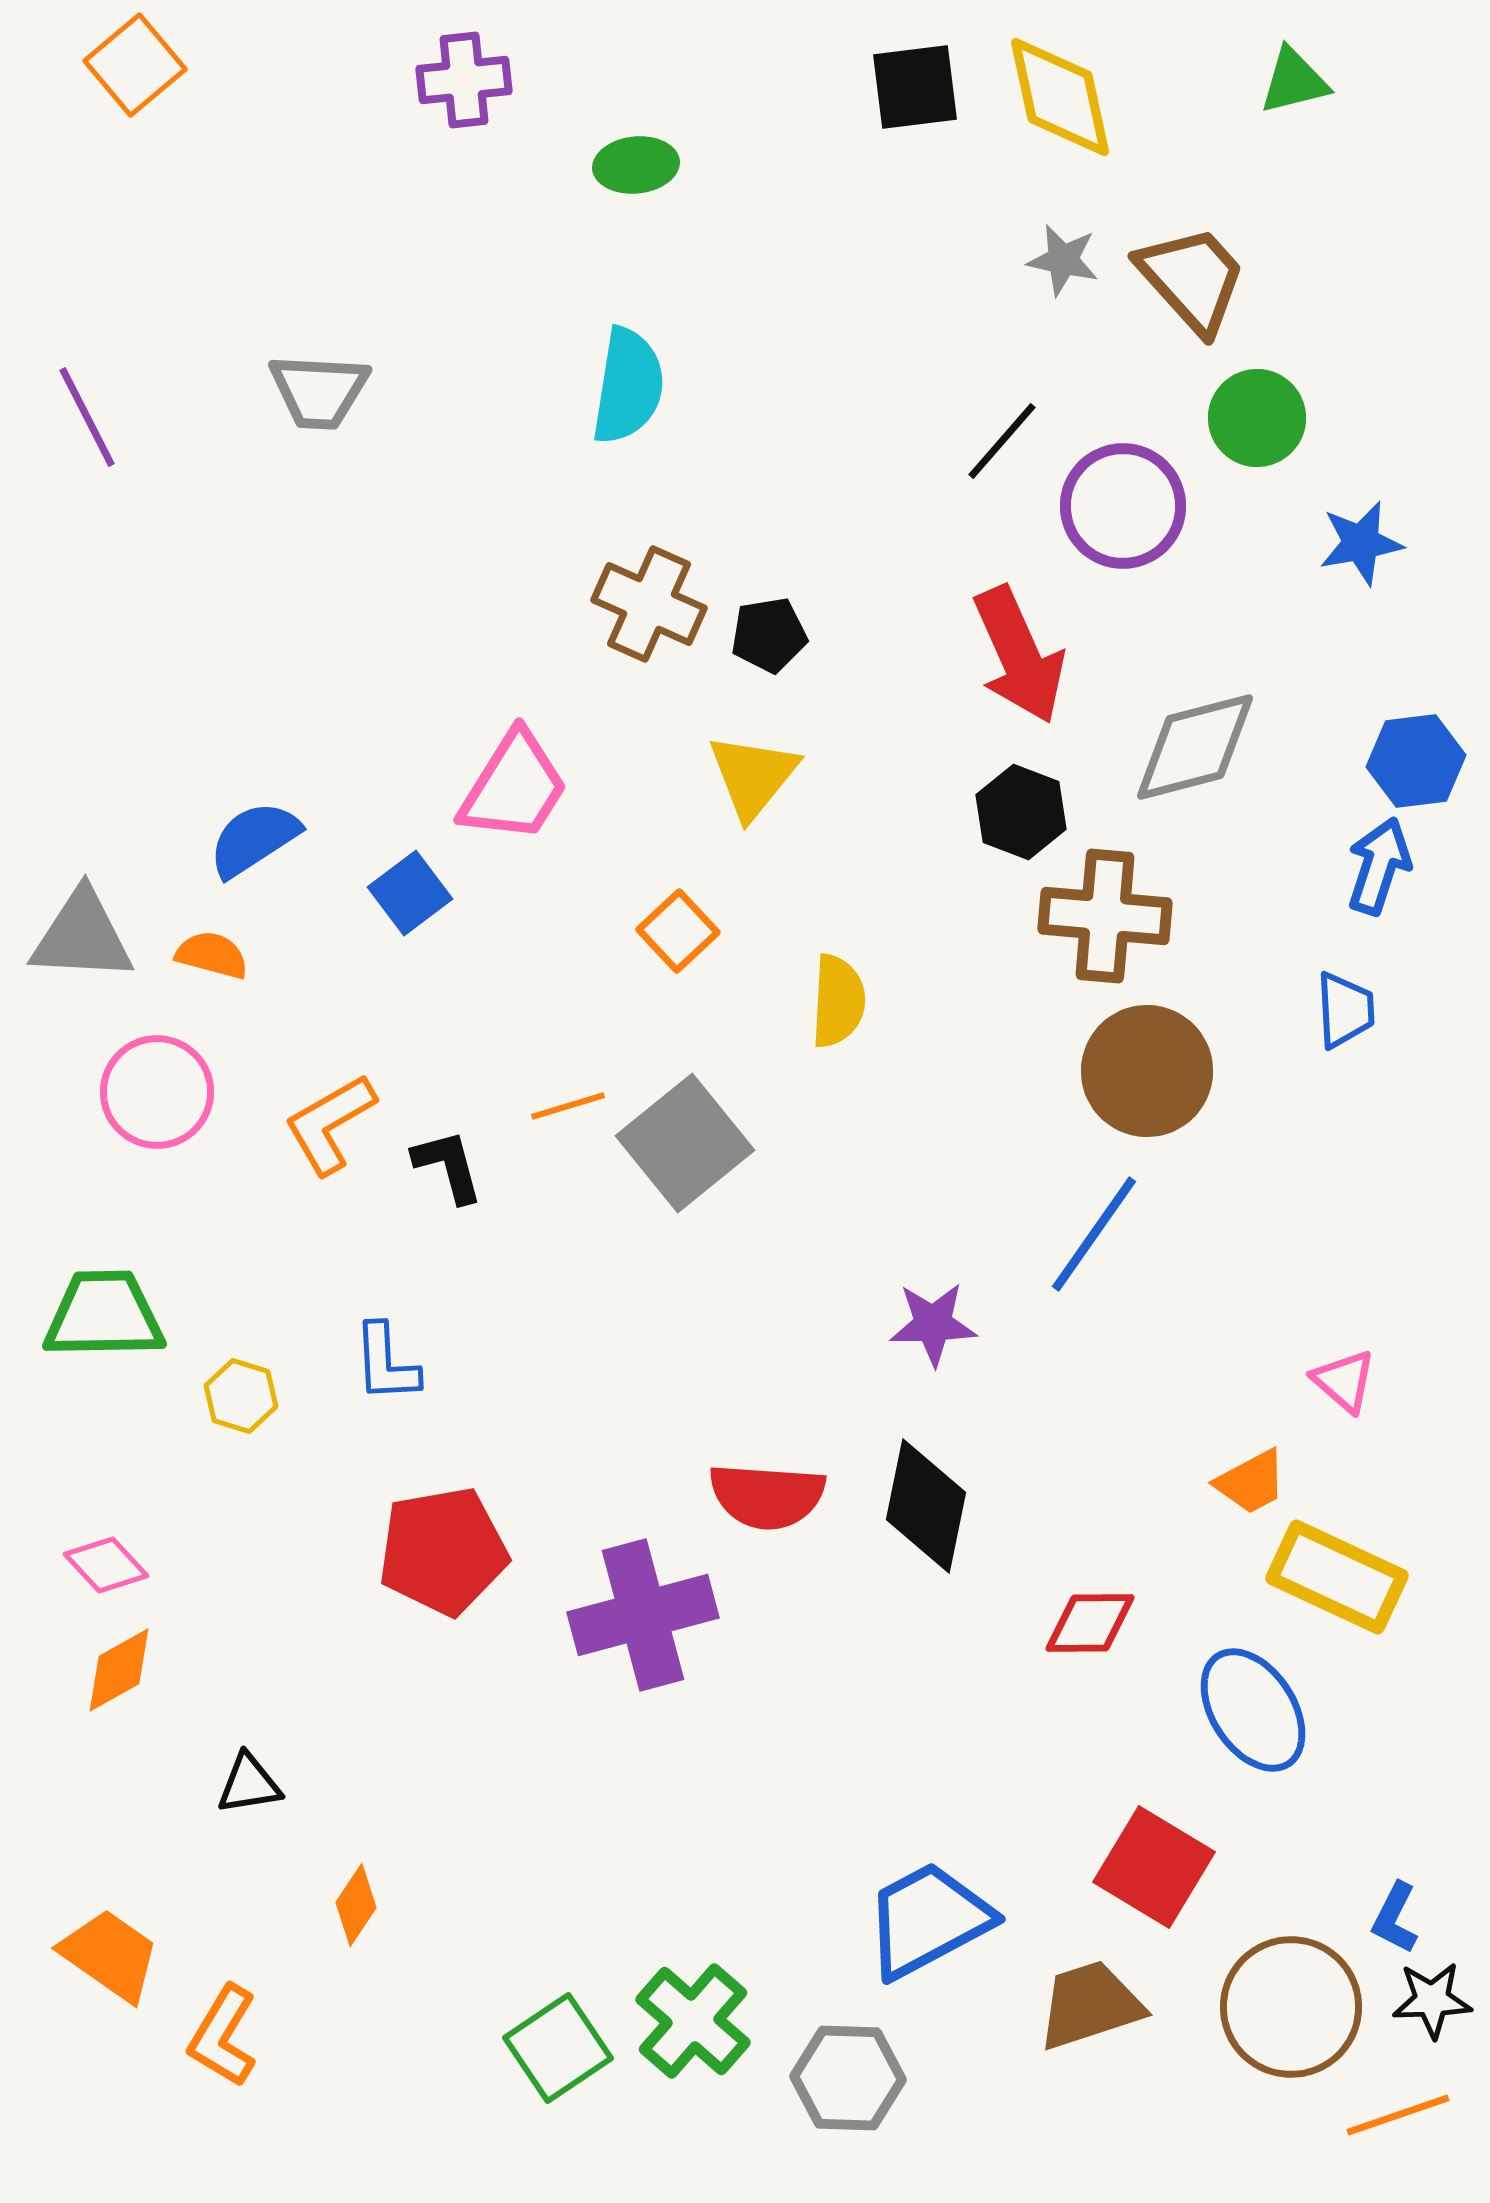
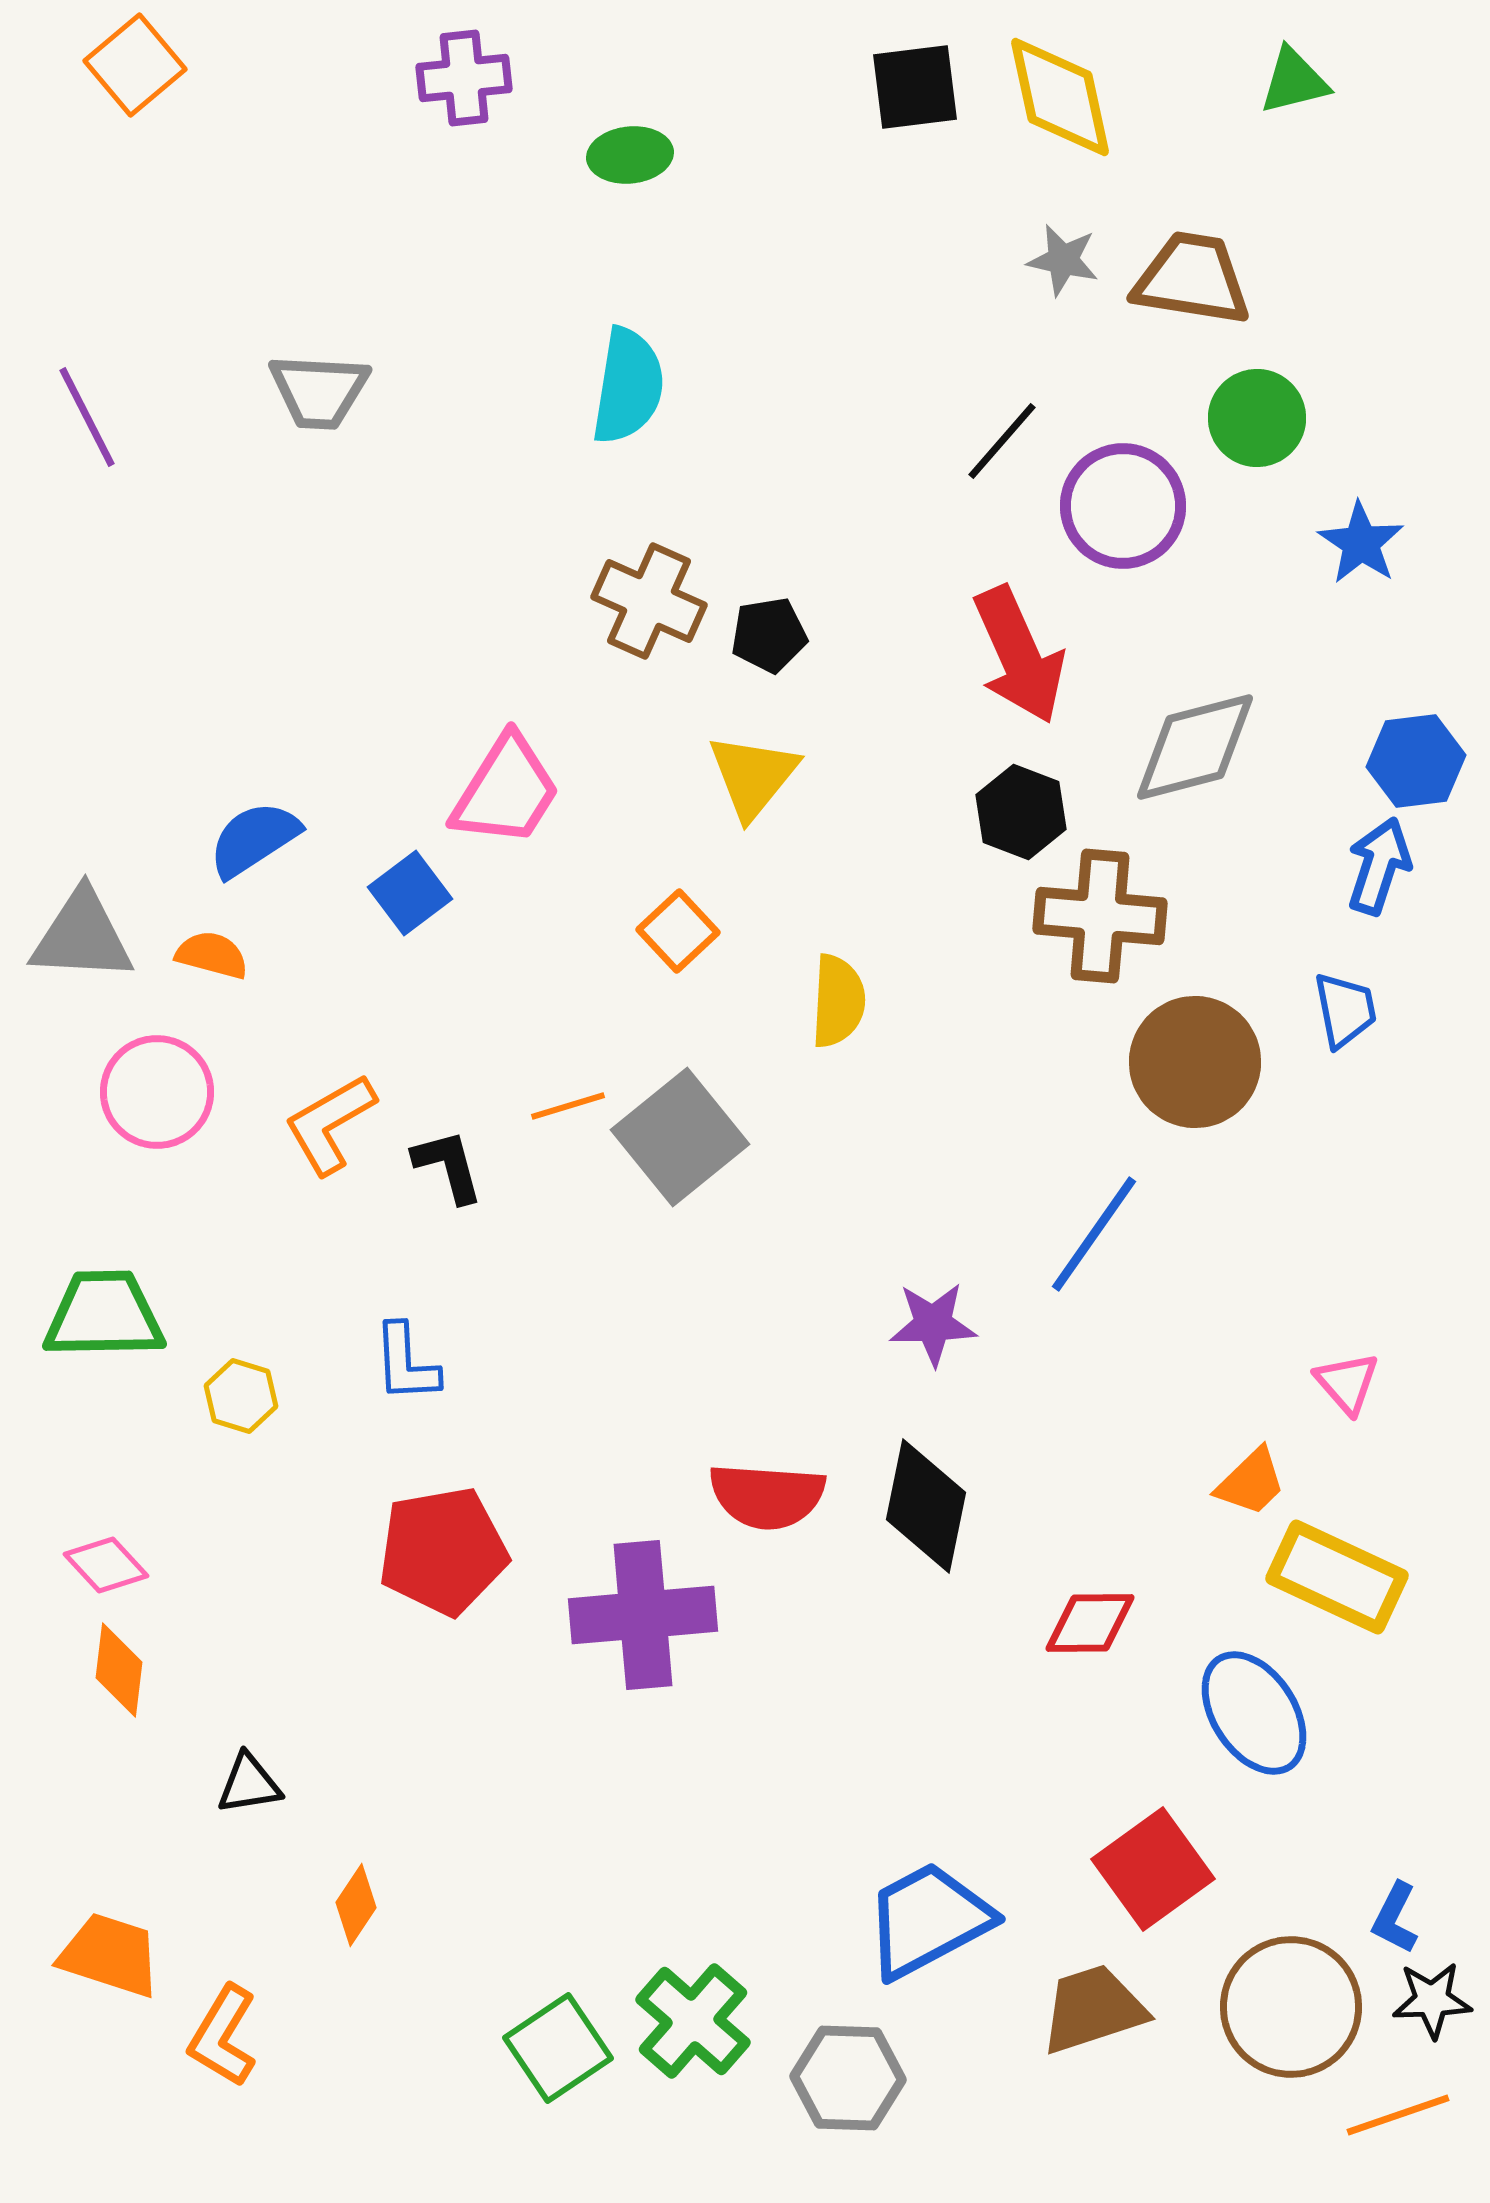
purple cross at (464, 80): moved 2 px up
green ellipse at (636, 165): moved 6 px left, 10 px up
brown trapezoid at (1192, 279): rotated 39 degrees counterclockwise
blue star at (1361, 543): rotated 28 degrees counterclockwise
brown cross at (649, 604): moved 3 px up
pink trapezoid at (514, 787): moved 8 px left, 4 px down
brown cross at (1105, 916): moved 5 px left
blue trapezoid at (1345, 1010): rotated 8 degrees counterclockwise
brown circle at (1147, 1071): moved 48 px right, 9 px up
gray square at (685, 1143): moved 5 px left, 6 px up
blue L-shape at (386, 1363): moved 20 px right
pink triangle at (1344, 1381): moved 3 px right, 2 px down; rotated 8 degrees clockwise
orange trapezoid at (1251, 1482): rotated 16 degrees counterclockwise
purple cross at (643, 1615): rotated 10 degrees clockwise
orange diamond at (119, 1670): rotated 54 degrees counterclockwise
blue ellipse at (1253, 1710): moved 1 px right, 3 px down
red square at (1154, 1867): moved 1 px left, 2 px down; rotated 23 degrees clockwise
orange trapezoid at (110, 1955): rotated 17 degrees counterclockwise
brown trapezoid at (1090, 2005): moved 3 px right, 4 px down
